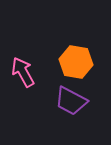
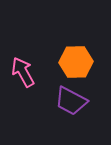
orange hexagon: rotated 12 degrees counterclockwise
